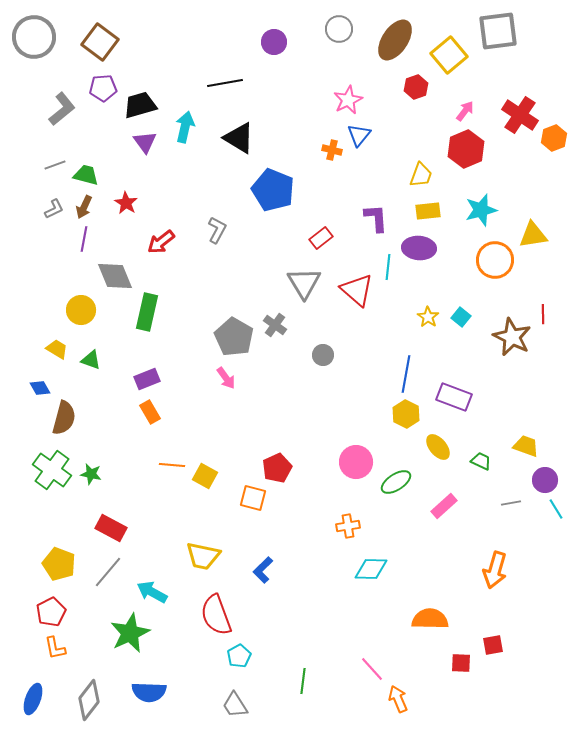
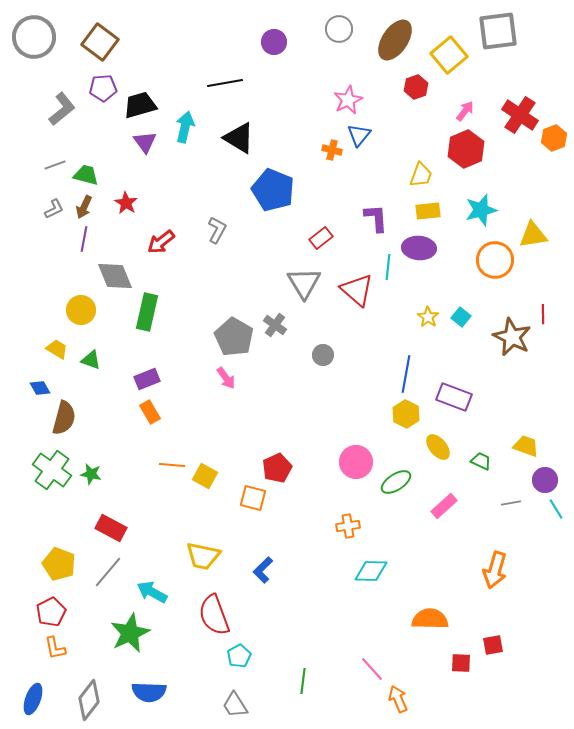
cyan diamond at (371, 569): moved 2 px down
red semicircle at (216, 615): moved 2 px left
